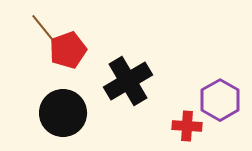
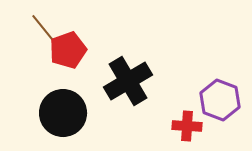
purple hexagon: rotated 9 degrees counterclockwise
